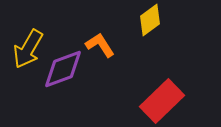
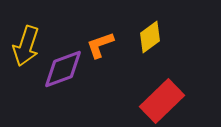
yellow diamond: moved 17 px down
orange L-shape: rotated 76 degrees counterclockwise
yellow arrow: moved 2 px left, 3 px up; rotated 12 degrees counterclockwise
